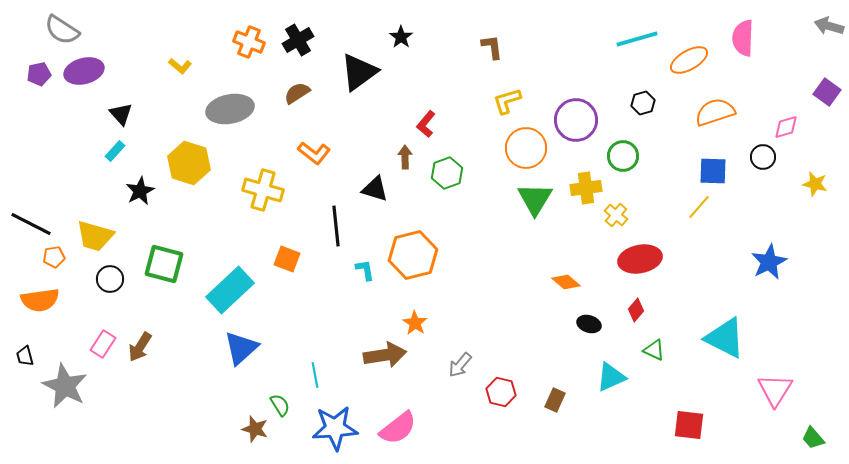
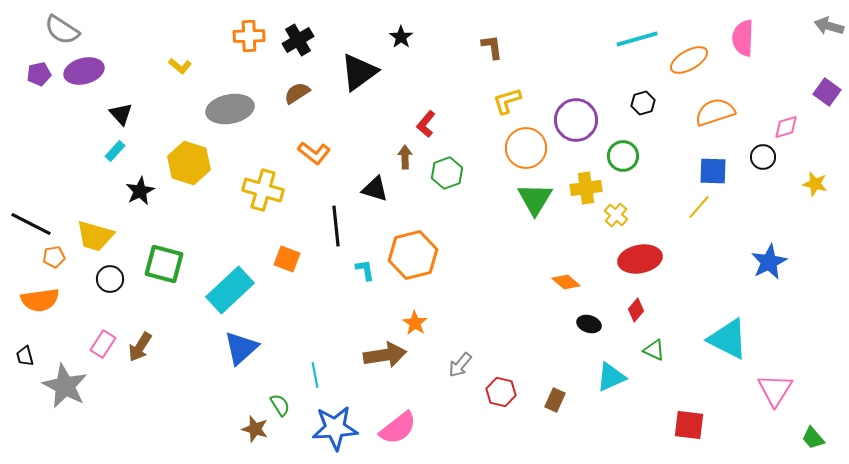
orange cross at (249, 42): moved 6 px up; rotated 24 degrees counterclockwise
cyan triangle at (725, 338): moved 3 px right, 1 px down
